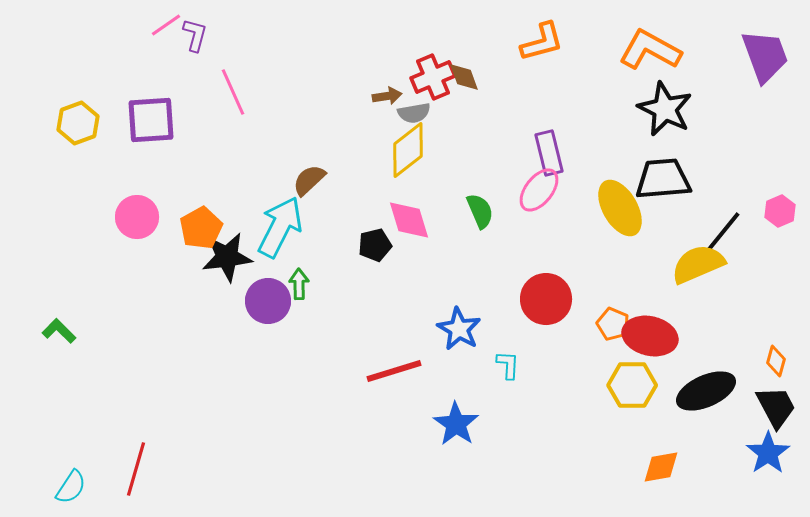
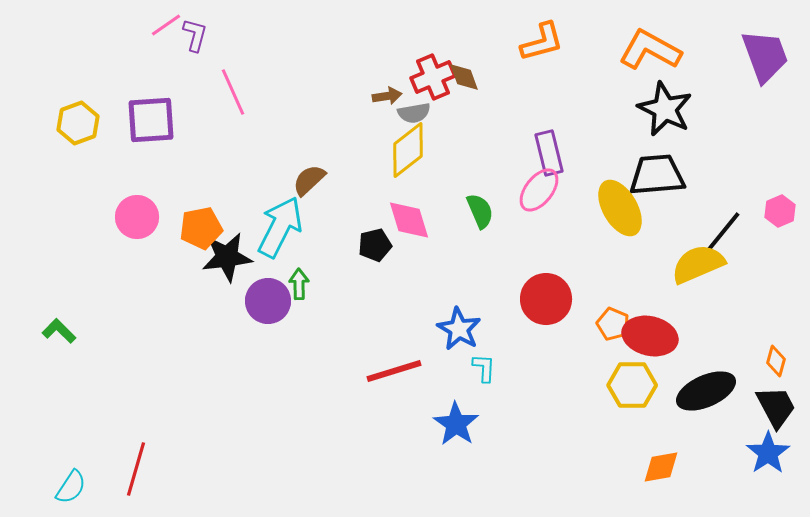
black trapezoid at (663, 179): moved 6 px left, 4 px up
orange pentagon at (201, 228): rotated 18 degrees clockwise
cyan L-shape at (508, 365): moved 24 px left, 3 px down
